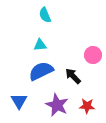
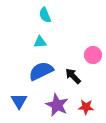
cyan triangle: moved 3 px up
red star: moved 1 px left, 1 px down
